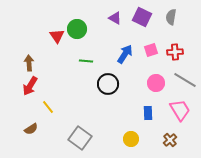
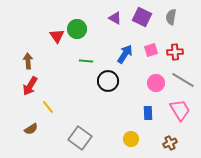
brown arrow: moved 1 px left, 2 px up
gray line: moved 2 px left
black circle: moved 3 px up
brown cross: moved 3 px down; rotated 16 degrees clockwise
